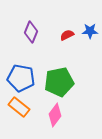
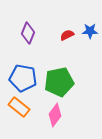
purple diamond: moved 3 px left, 1 px down
blue pentagon: moved 2 px right
